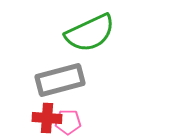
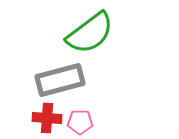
green semicircle: rotated 12 degrees counterclockwise
pink pentagon: moved 12 px right
